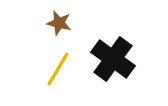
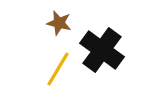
black cross: moved 11 px left, 9 px up
